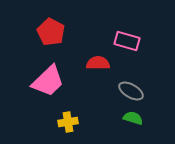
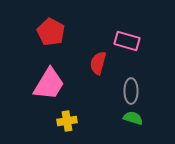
red semicircle: rotated 75 degrees counterclockwise
pink trapezoid: moved 1 px right, 3 px down; rotated 15 degrees counterclockwise
gray ellipse: rotated 60 degrees clockwise
yellow cross: moved 1 px left, 1 px up
